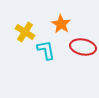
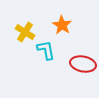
orange star: moved 1 px right, 1 px down
red ellipse: moved 17 px down
